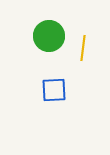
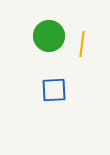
yellow line: moved 1 px left, 4 px up
